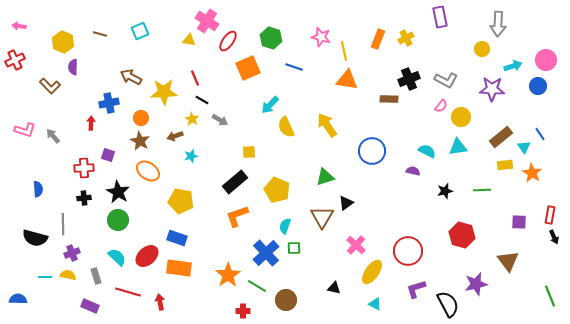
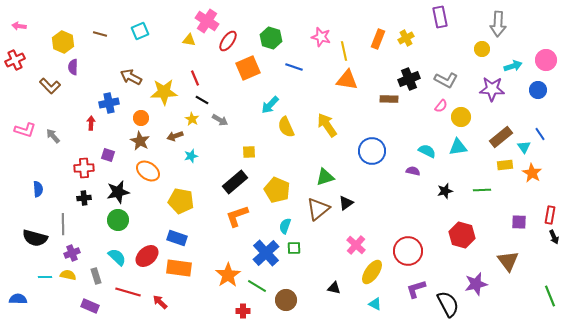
blue circle at (538, 86): moved 4 px down
black star at (118, 192): rotated 30 degrees clockwise
brown triangle at (322, 217): moved 4 px left, 8 px up; rotated 20 degrees clockwise
red arrow at (160, 302): rotated 35 degrees counterclockwise
